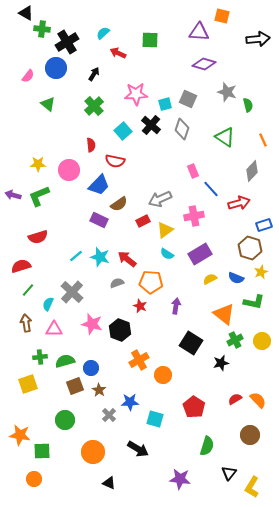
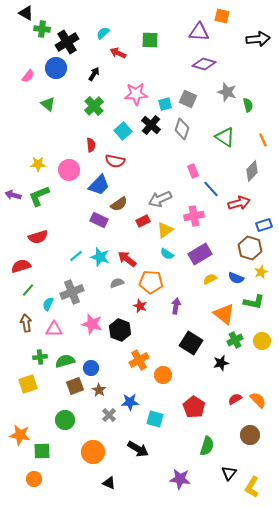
gray cross at (72, 292): rotated 25 degrees clockwise
